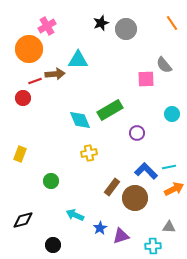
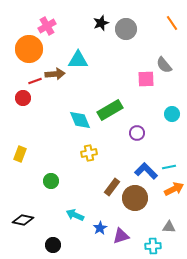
black diamond: rotated 25 degrees clockwise
